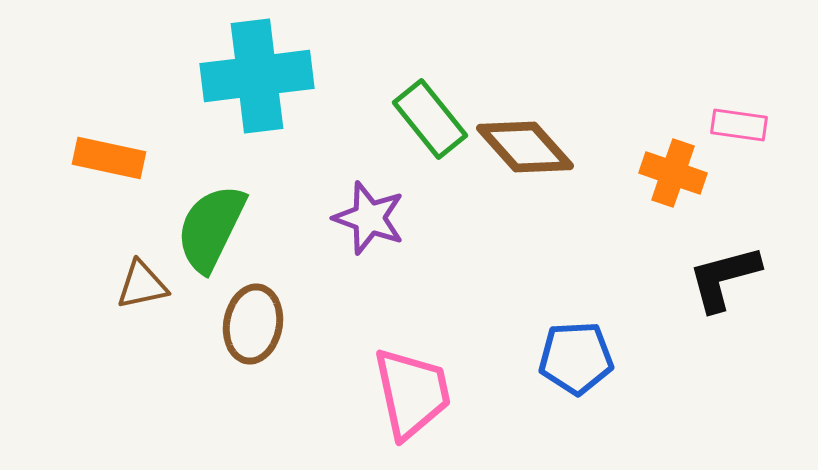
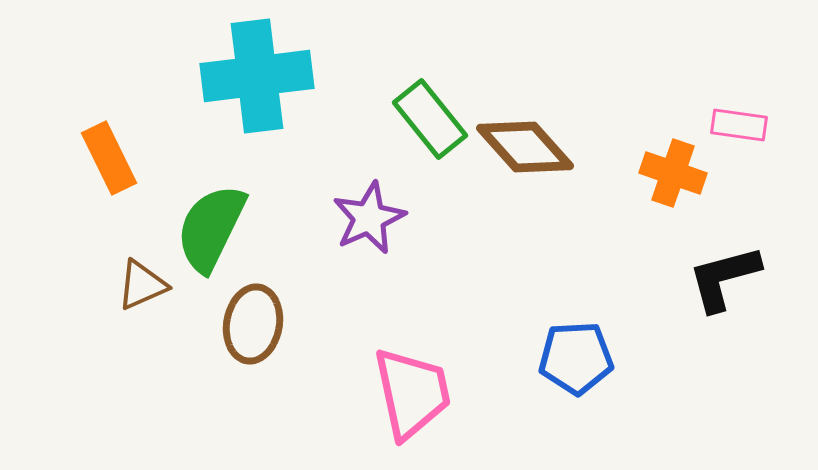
orange rectangle: rotated 52 degrees clockwise
purple star: rotated 28 degrees clockwise
brown triangle: rotated 12 degrees counterclockwise
